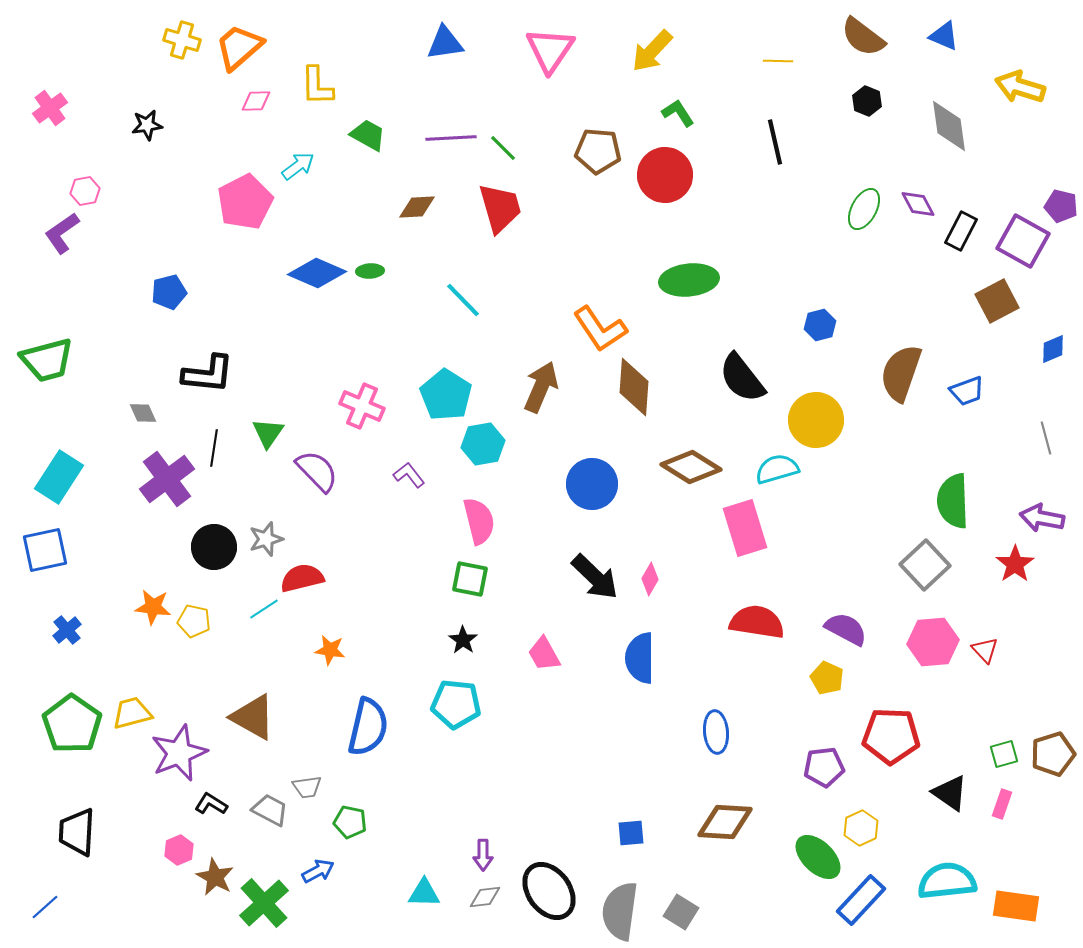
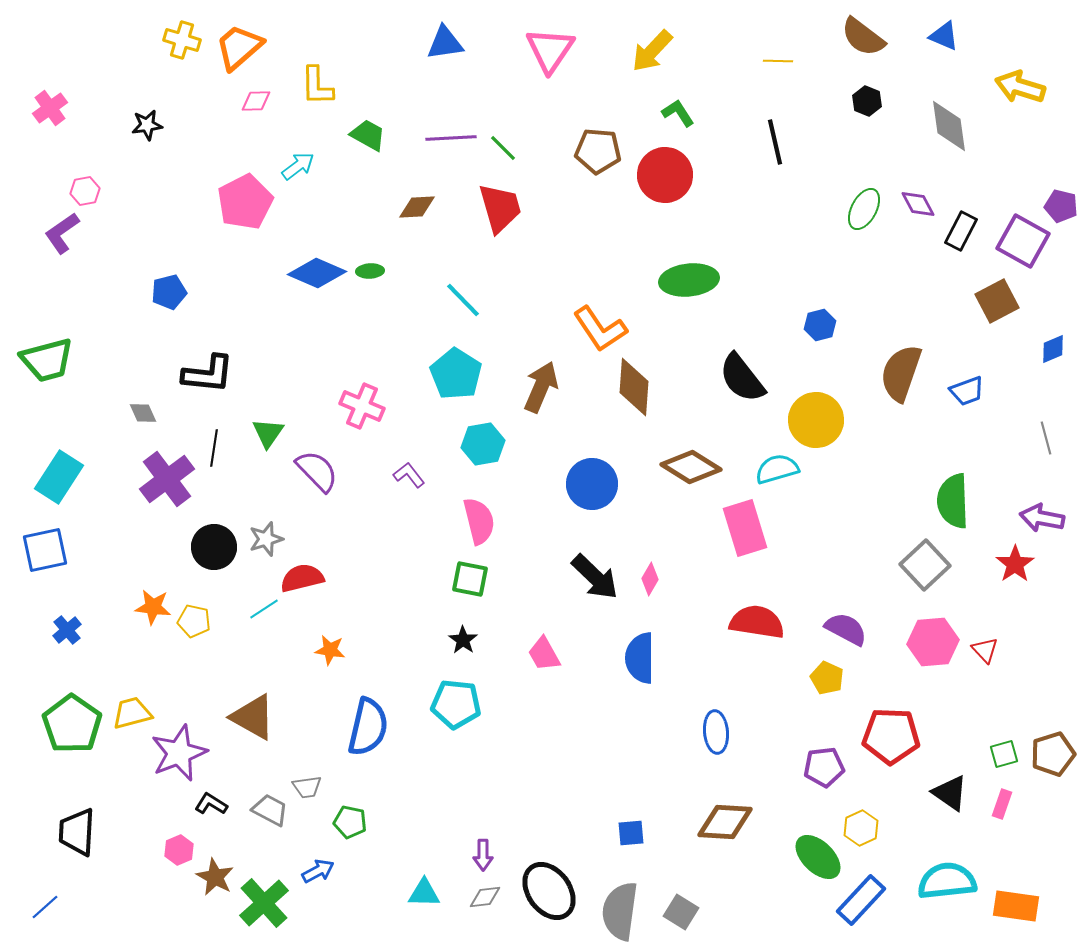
cyan pentagon at (446, 395): moved 10 px right, 21 px up
